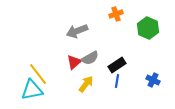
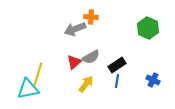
orange cross: moved 25 px left, 3 px down; rotated 24 degrees clockwise
gray arrow: moved 2 px left, 2 px up
gray semicircle: moved 1 px right, 1 px up
yellow line: rotated 55 degrees clockwise
cyan triangle: moved 4 px left, 1 px up
